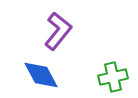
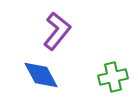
purple L-shape: moved 1 px left
